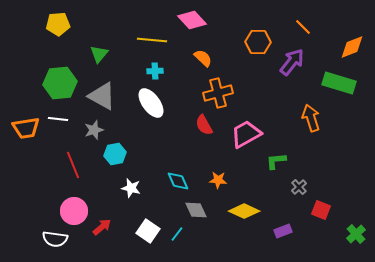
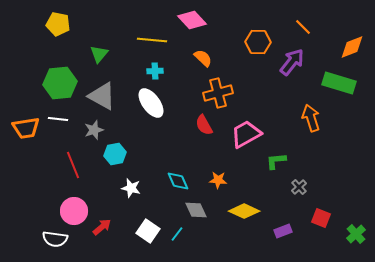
yellow pentagon: rotated 15 degrees clockwise
red square: moved 8 px down
